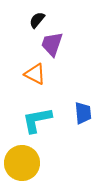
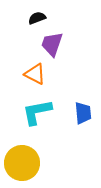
black semicircle: moved 2 px up; rotated 30 degrees clockwise
cyan L-shape: moved 8 px up
